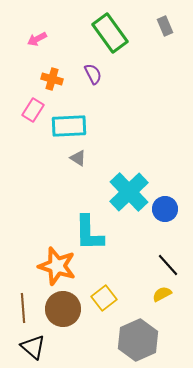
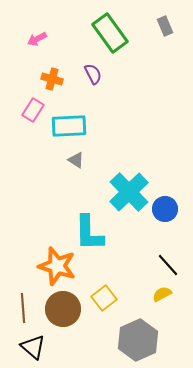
gray triangle: moved 2 px left, 2 px down
